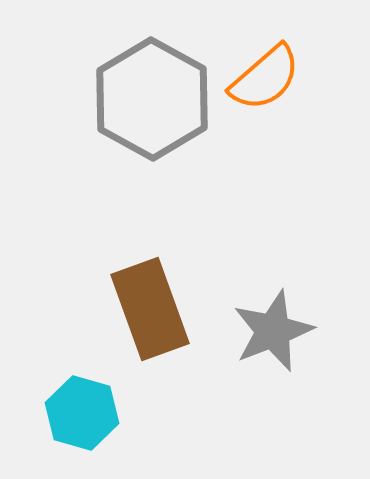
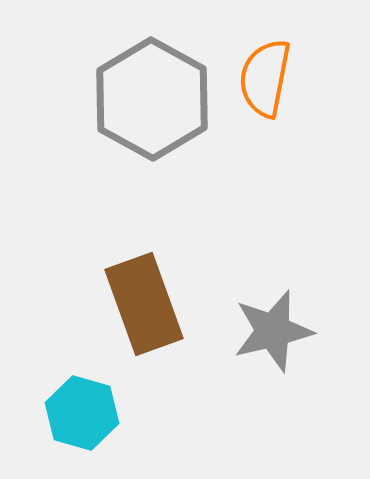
orange semicircle: rotated 142 degrees clockwise
brown rectangle: moved 6 px left, 5 px up
gray star: rotated 8 degrees clockwise
